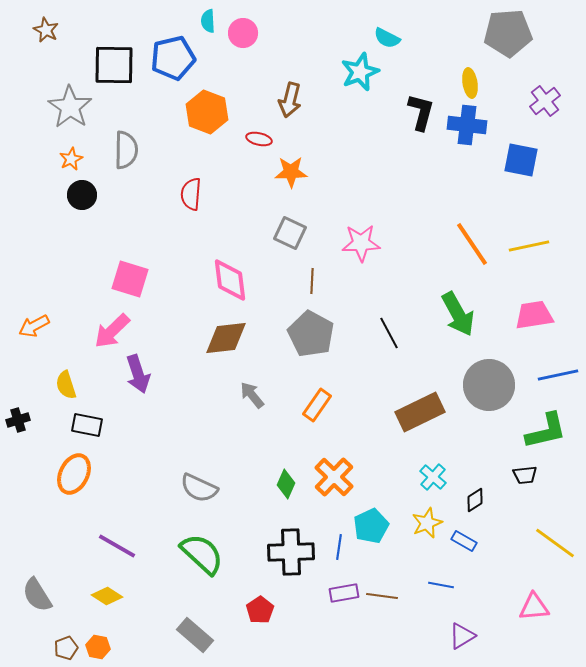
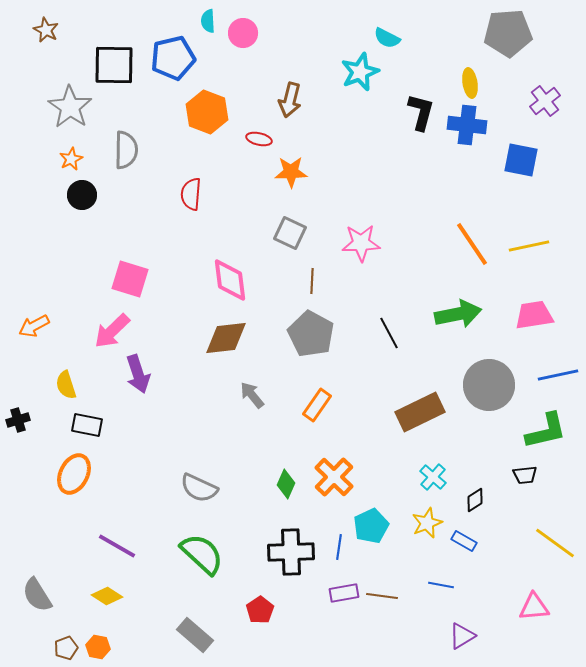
green arrow at (458, 314): rotated 72 degrees counterclockwise
